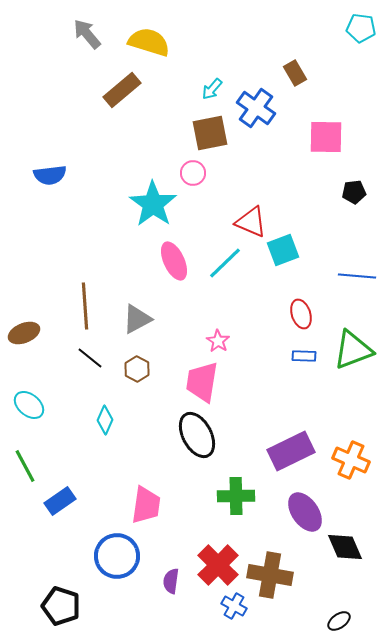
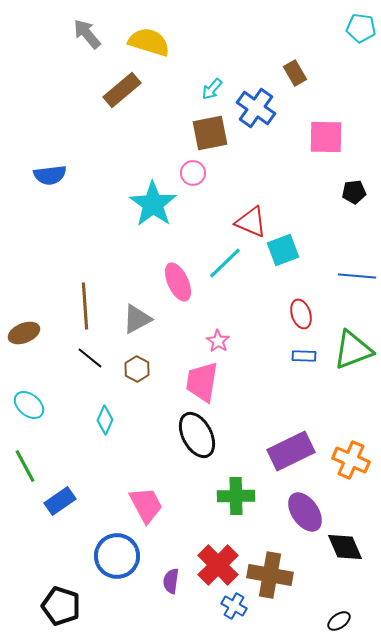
pink ellipse at (174, 261): moved 4 px right, 21 px down
pink trapezoid at (146, 505): rotated 36 degrees counterclockwise
